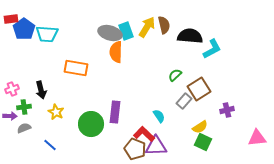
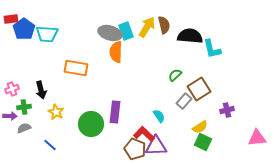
cyan L-shape: rotated 105 degrees clockwise
